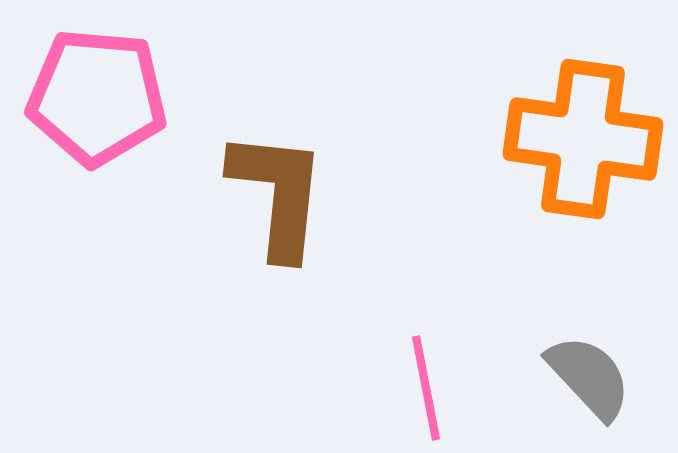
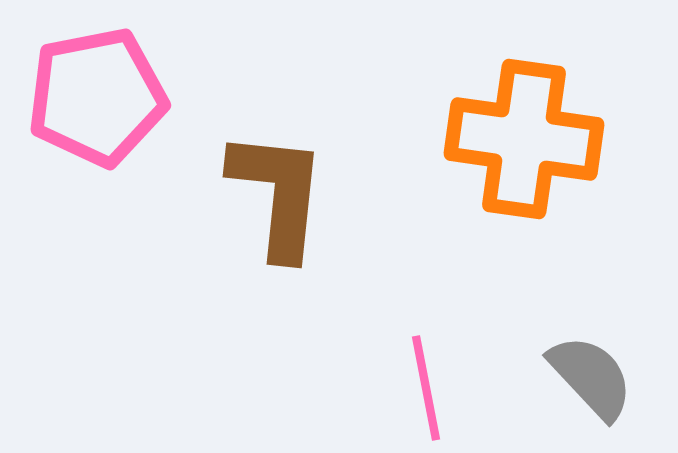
pink pentagon: rotated 16 degrees counterclockwise
orange cross: moved 59 px left
gray semicircle: moved 2 px right
